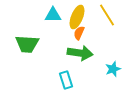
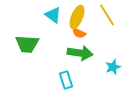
cyan triangle: rotated 36 degrees clockwise
orange semicircle: rotated 88 degrees counterclockwise
cyan star: moved 2 px up
